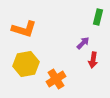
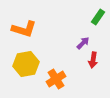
green rectangle: rotated 21 degrees clockwise
